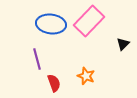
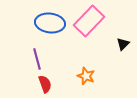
blue ellipse: moved 1 px left, 1 px up
red semicircle: moved 9 px left, 1 px down
